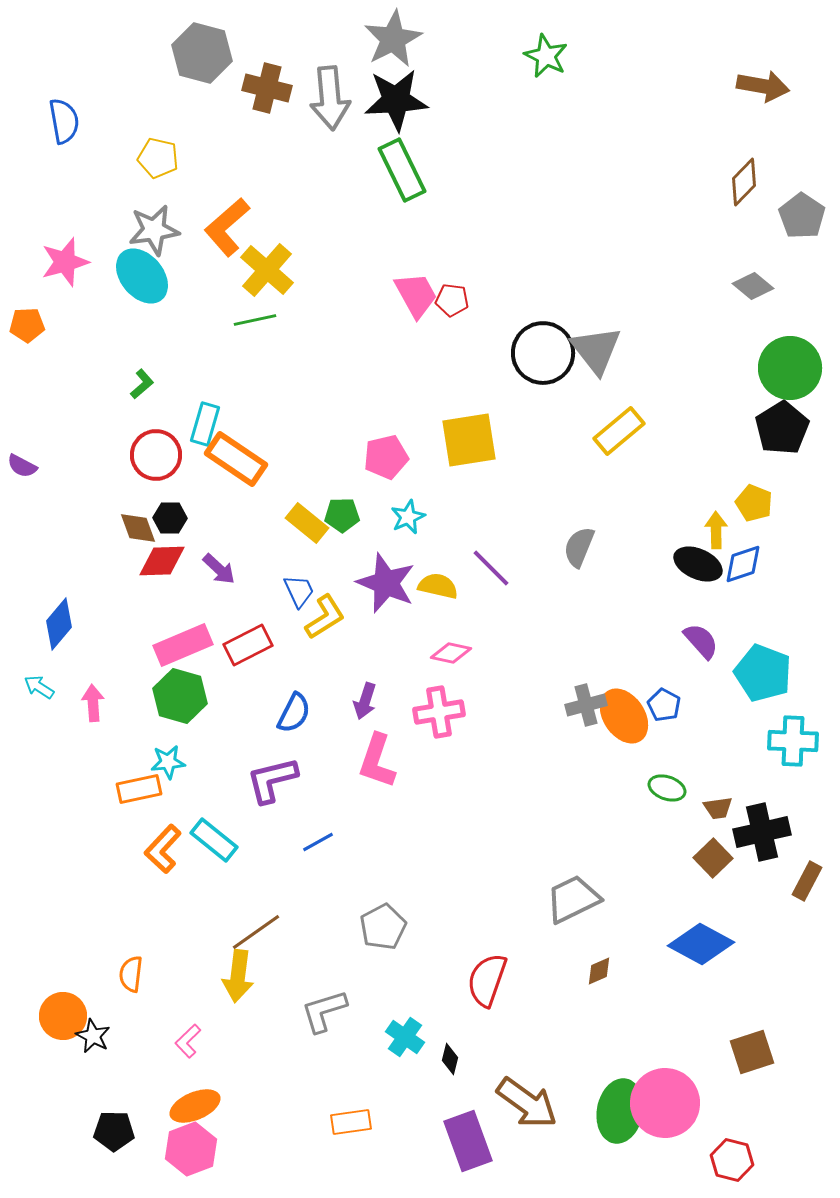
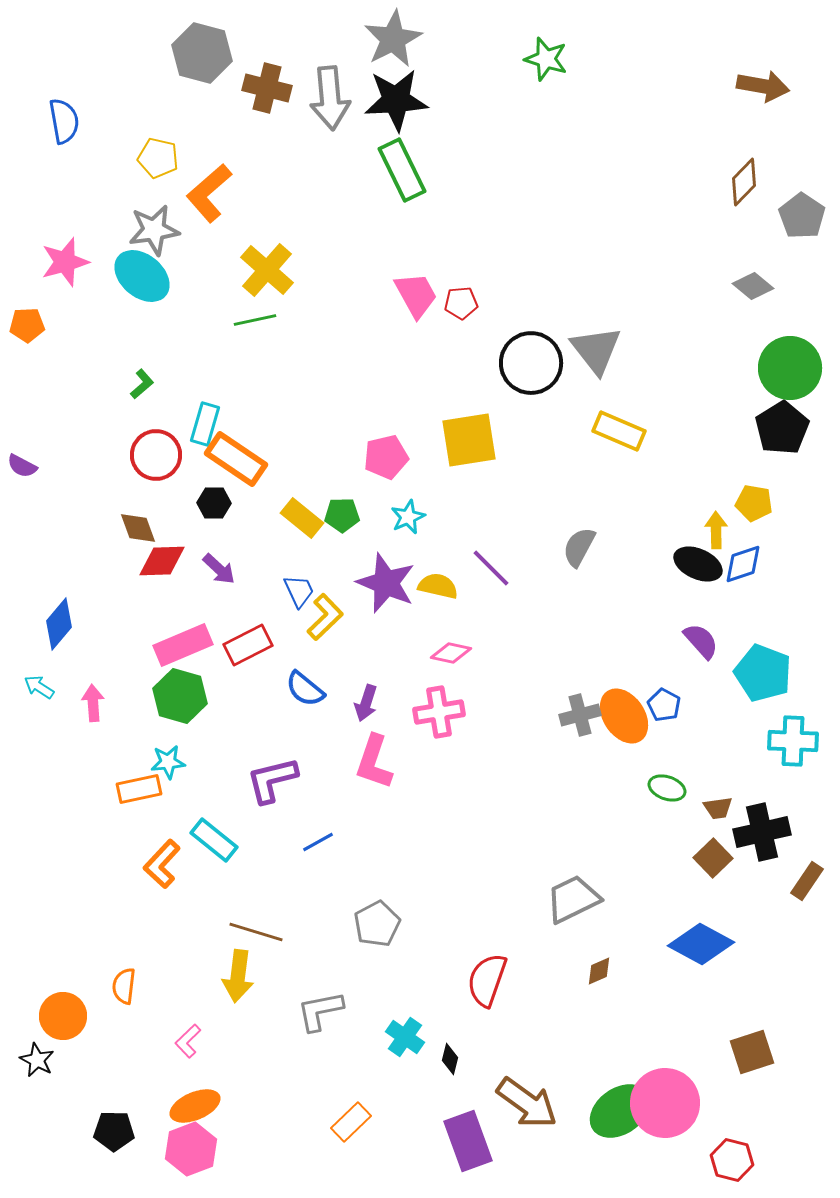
green star at (546, 56): moved 3 px down; rotated 9 degrees counterclockwise
orange L-shape at (227, 227): moved 18 px left, 34 px up
cyan ellipse at (142, 276): rotated 10 degrees counterclockwise
red pentagon at (452, 300): moved 9 px right, 3 px down; rotated 12 degrees counterclockwise
black circle at (543, 353): moved 12 px left, 10 px down
yellow rectangle at (619, 431): rotated 63 degrees clockwise
yellow pentagon at (754, 503): rotated 12 degrees counterclockwise
black hexagon at (170, 518): moved 44 px right, 15 px up
yellow rectangle at (307, 523): moved 5 px left, 5 px up
gray semicircle at (579, 547): rotated 6 degrees clockwise
yellow L-shape at (325, 617): rotated 12 degrees counterclockwise
purple arrow at (365, 701): moved 1 px right, 2 px down
gray cross at (586, 705): moved 6 px left, 10 px down
blue semicircle at (294, 713): moved 11 px right, 24 px up; rotated 102 degrees clockwise
pink L-shape at (377, 761): moved 3 px left, 1 px down
orange L-shape at (163, 849): moved 1 px left, 15 px down
brown rectangle at (807, 881): rotated 6 degrees clockwise
gray pentagon at (383, 927): moved 6 px left, 3 px up
brown line at (256, 932): rotated 52 degrees clockwise
orange semicircle at (131, 974): moved 7 px left, 12 px down
gray L-shape at (324, 1011): moved 4 px left; rotated 6 degrees clockwise
black star at (93, 1036): moved 56 px left, 24 px down
green ellipse at (620, 1111): rotated 44 degrees clockwise
orange rectangle at (351, 1122): rotated 36 degrees counterclockwise
